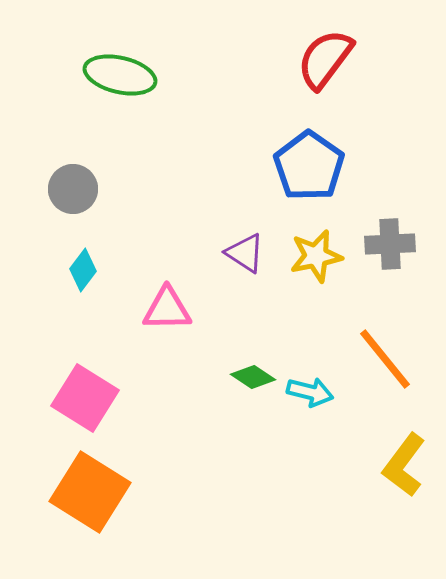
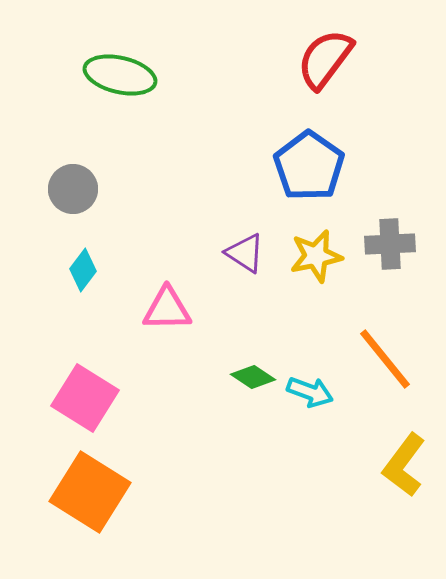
cyan arrow: rotated 6 degrees clockwise
